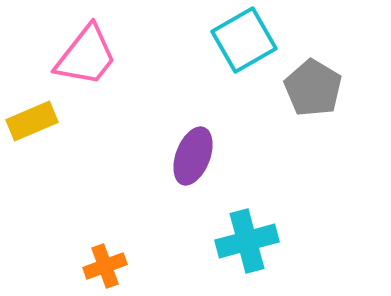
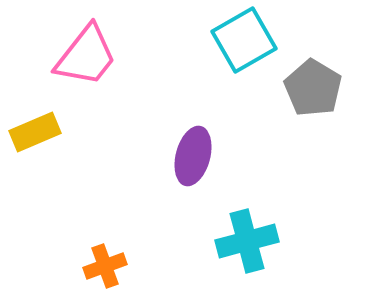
yellow rectangle: moved 3 px right, 11 px down
purple ellipse: rotated 6 degrees counterclockwise
